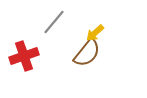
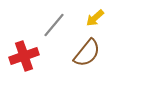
gray line: moved 3 px down
yellow arrow: moved 15 px up
